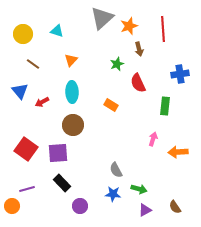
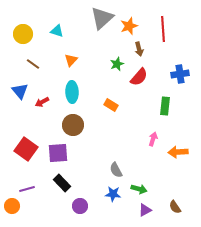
red semicircle: moved 1 px right, 6 px up; rotated 114 degrees counterclockwise
